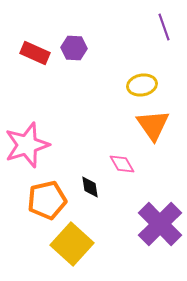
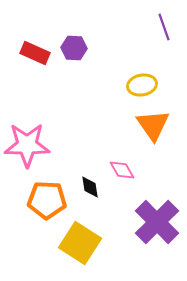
pink star: rotated 18 degrees clockwise
pink diamond: moved 6 px down
orange pentagon: rotated 15 degrees clockwise
purple cross: moved 3 px left, 2 px up
yellow square: moved 8 px right, 1 px up; rotated 9 degrees counterclockwise
